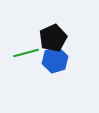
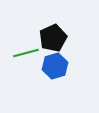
blue hexagon: moved 6 px down
